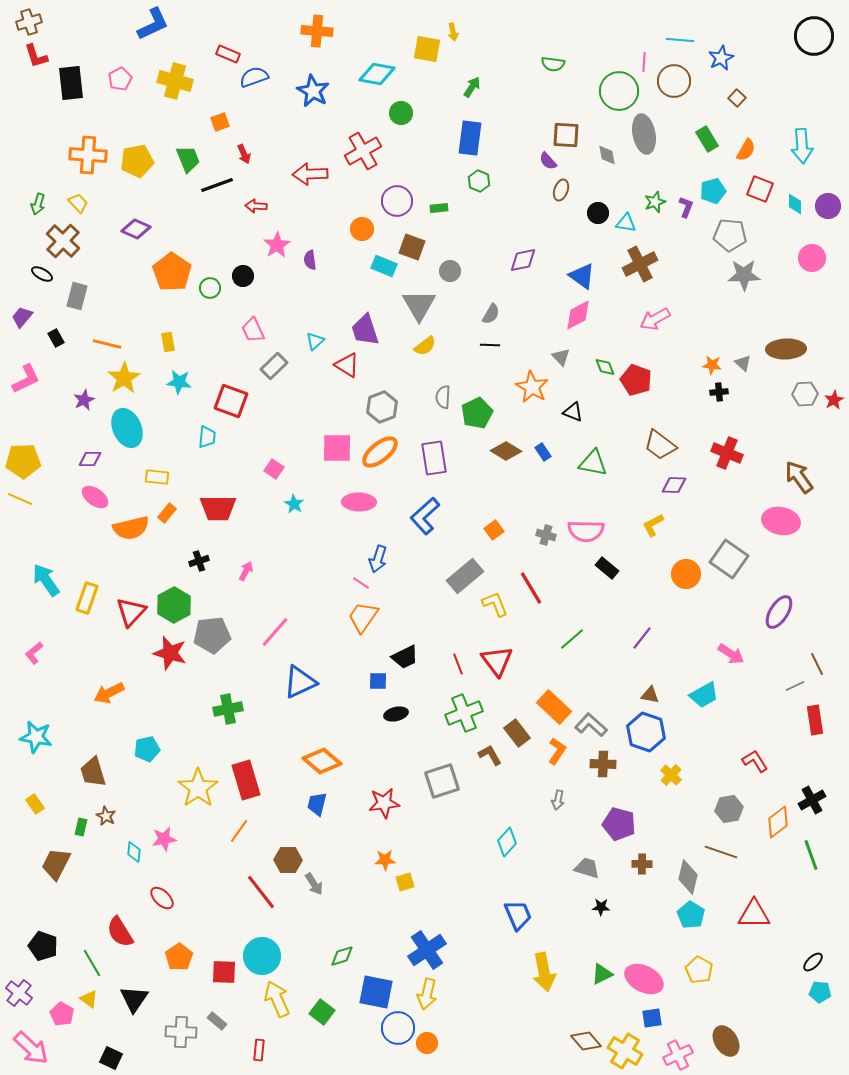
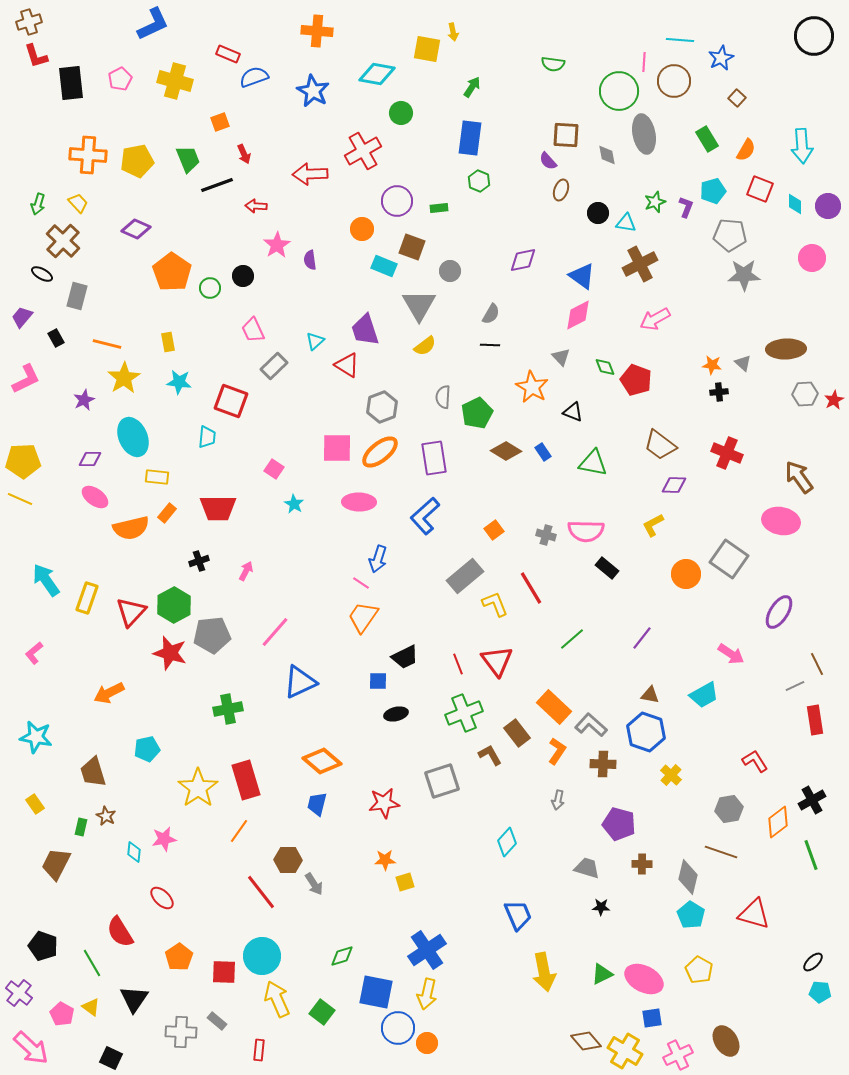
cyan ellipse at (127, 428): moved 6 px right, 9 px down
red triangle at (754, 914): rotated 16 degrees clockwise
yellow triangle at (89, 999): moved 2 px right, 8 px down
